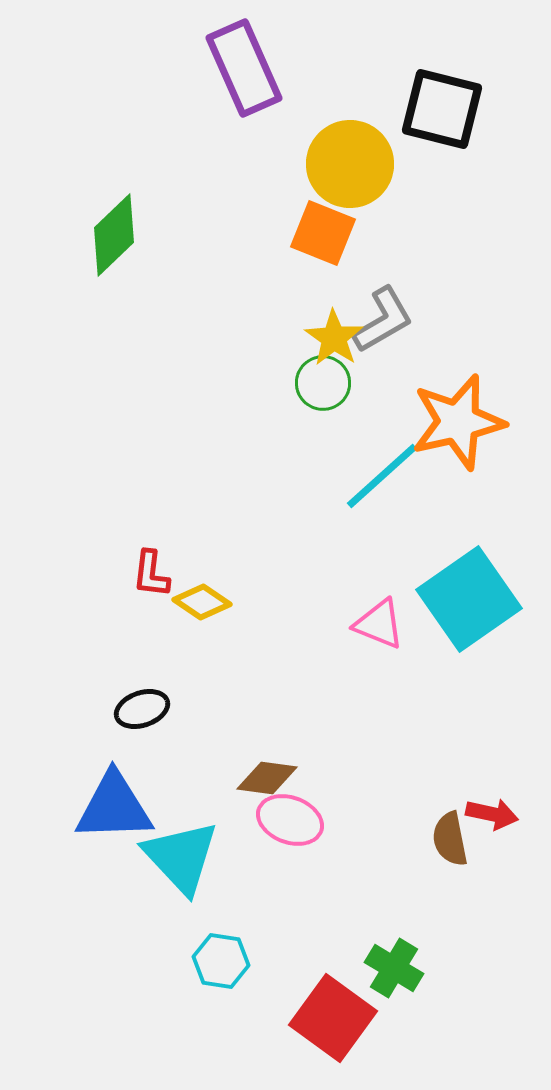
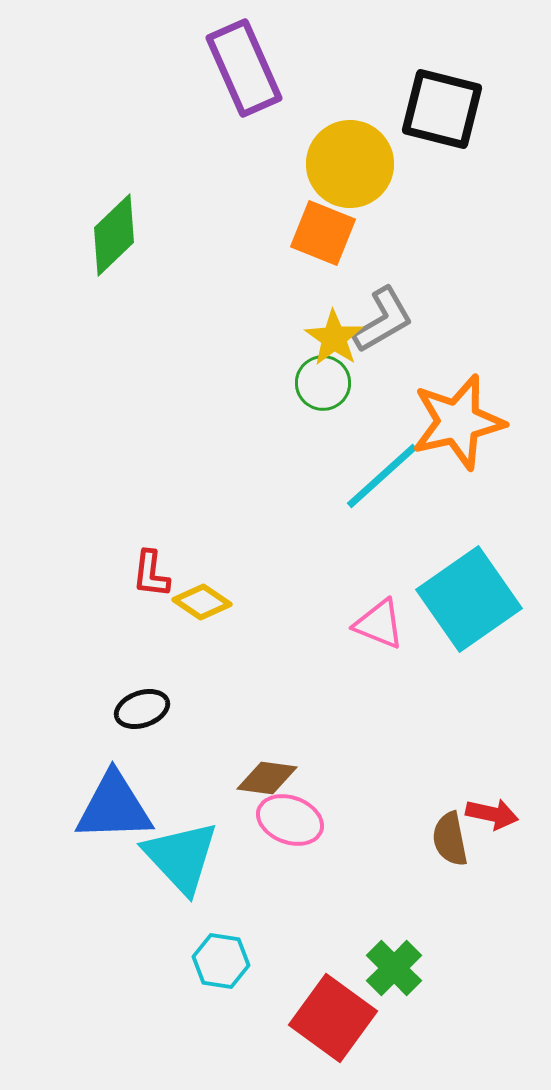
green cross: rotated 14 degrees clockwise
